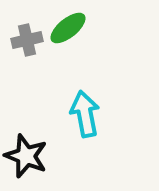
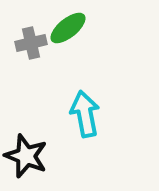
gray cross: moved 4 px right, 3 px down
